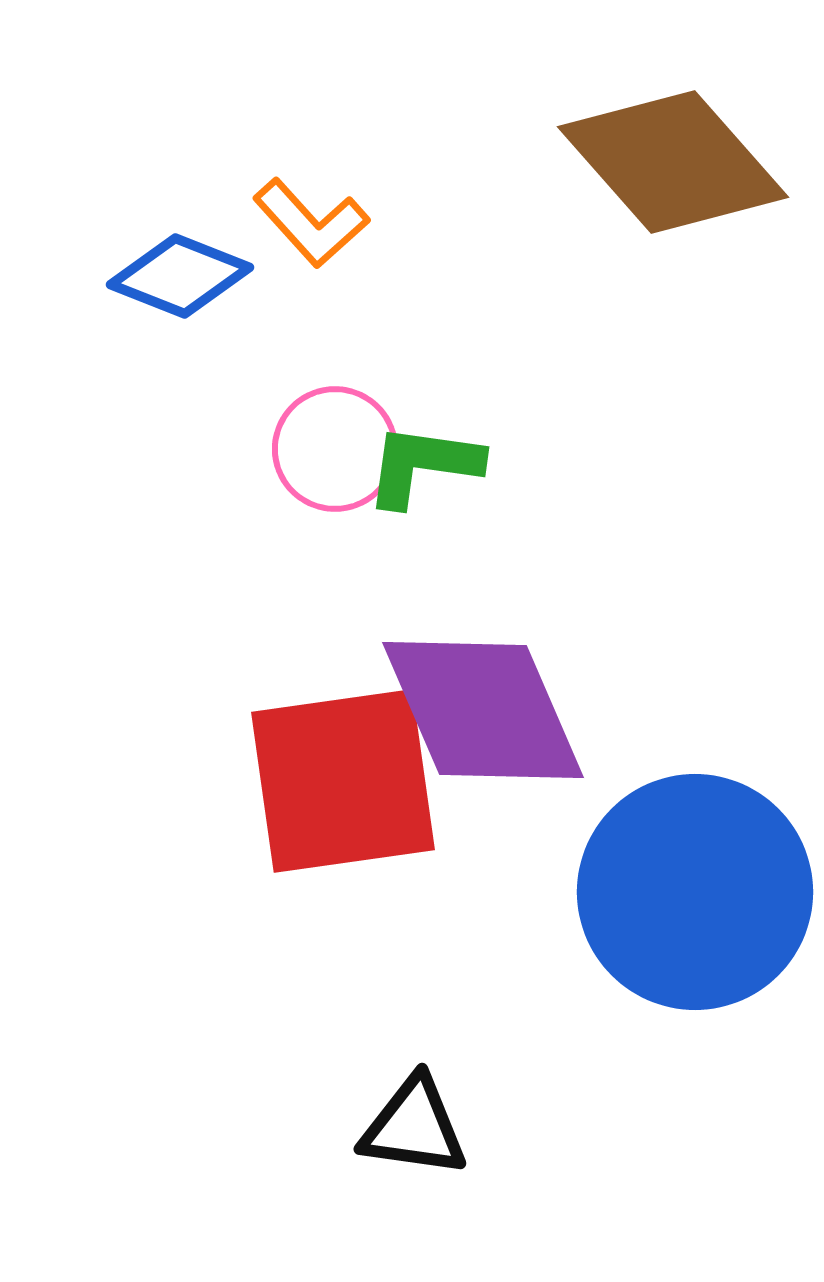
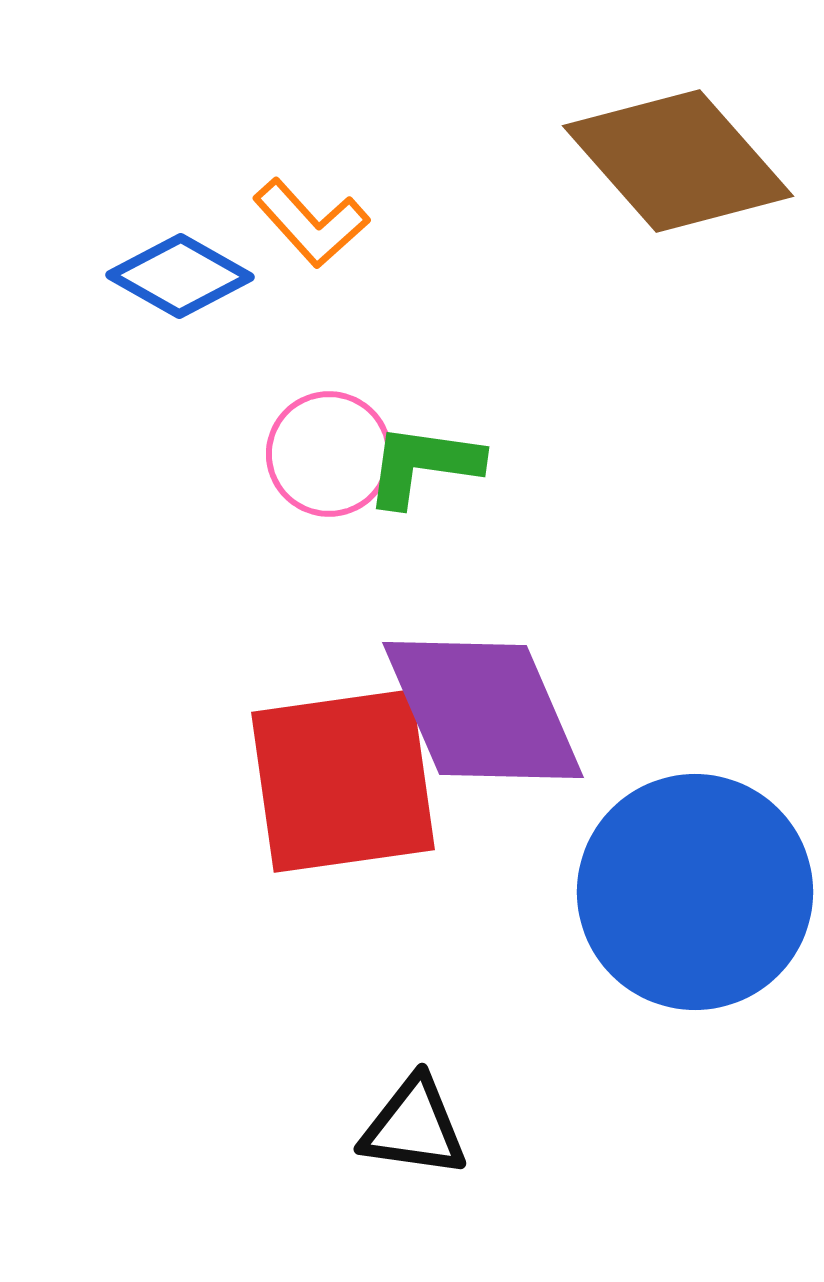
brown diamond: moved 5 px right, 1 px up
blue diamond: rotated 8 degrees clockwise
pink circle: moved 6 px left, 5 px down
